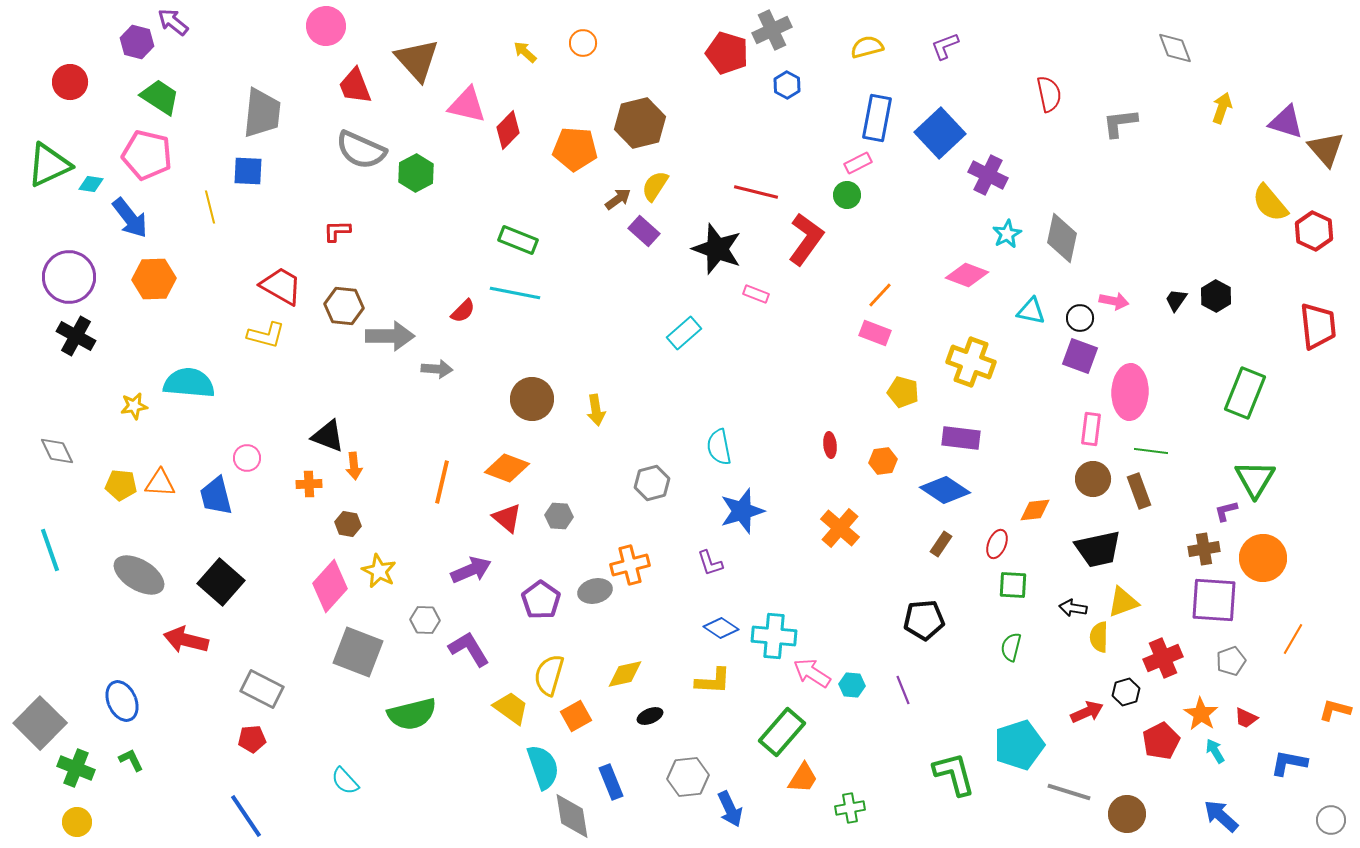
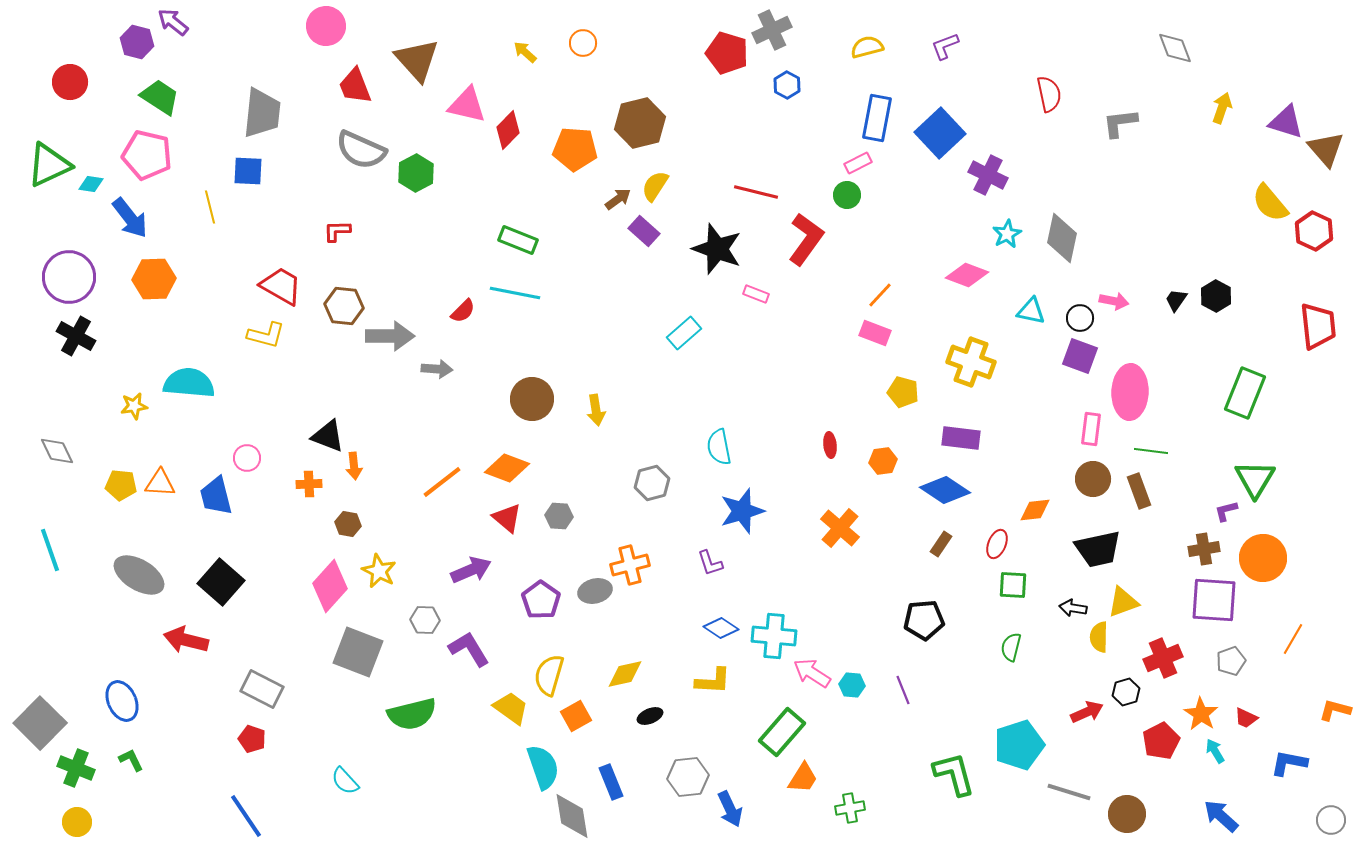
orange line at (442, 482): rotated 39 degrees clockwise
red pentagon at (252, 739): rotated 24 degrees clockwise
